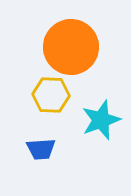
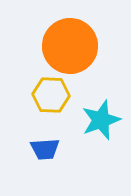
orange circle: moved 1 px left, 1 px up
blue trapezoid: moved 4 px right
